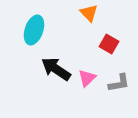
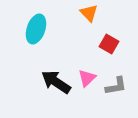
cyan ellipse: moved 2 px right, 1 px up
black arrow: moved 13 px down
gray L-shape: moved 3 px left, 3 px down
